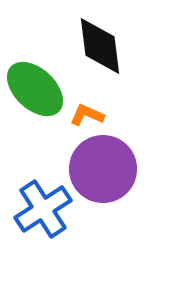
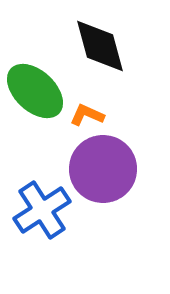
black diamond: rotated 8 degrees counterclockwise
green ellipse: moved 2 px down
blue cross: moved 1 px left, 1 px down
